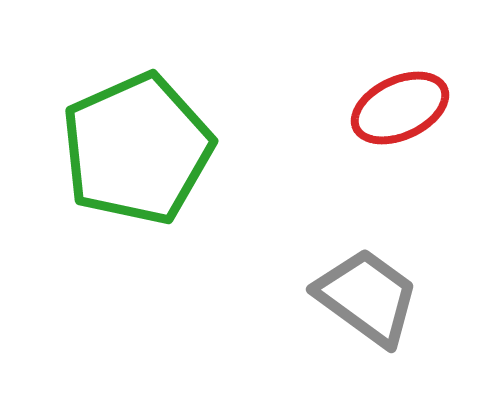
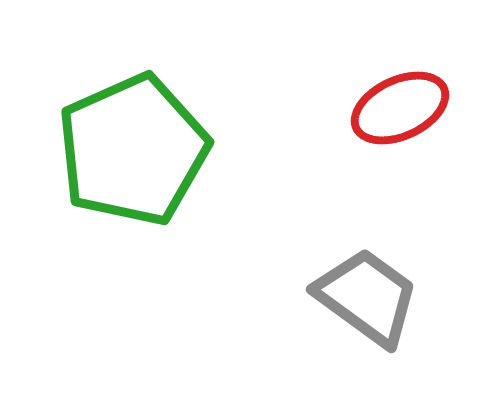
green pentagon: moved 4 px left, 1 px down
